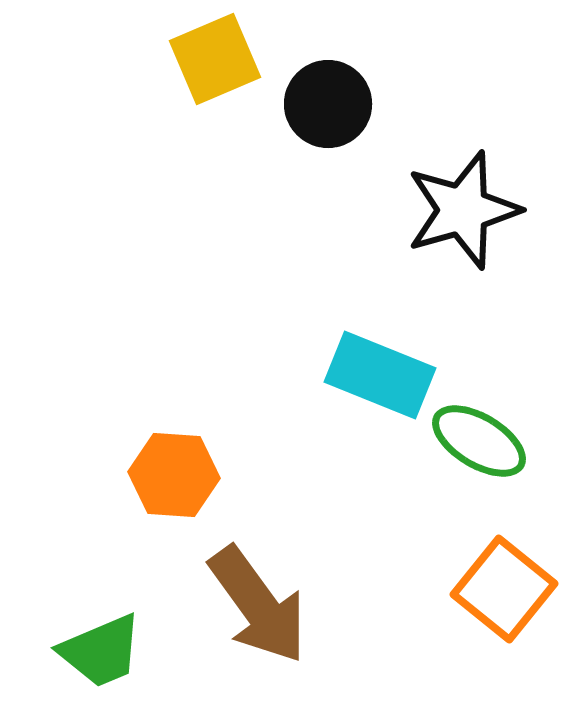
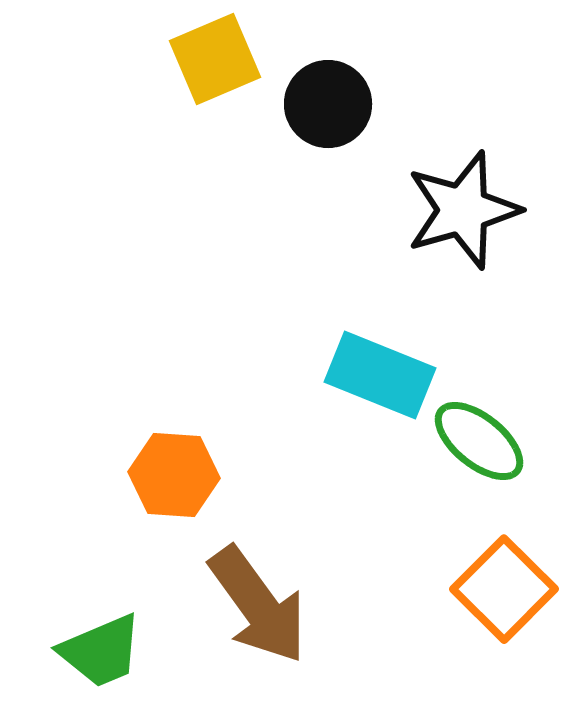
green ellipse: rotated 8 degrees clockwise
orange square: rotated 6 degrees clockwise
